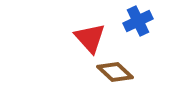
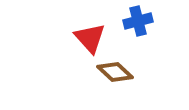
blue cross: rotated 12 degrees clockwise
